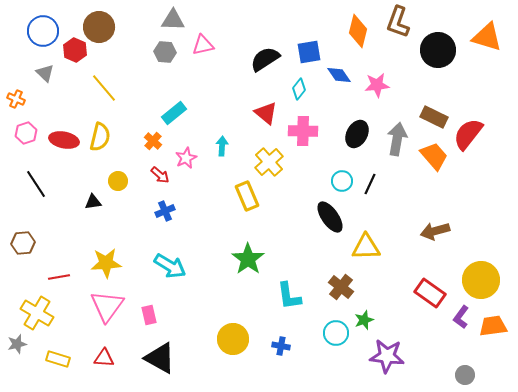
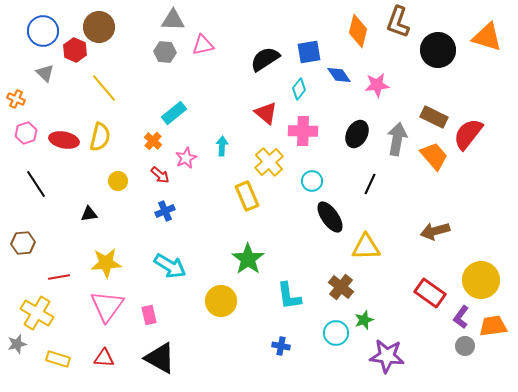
cyan circle at (342, 181): moved 30 px left
black triangle at (93, 202): moved 4 px left, 12 px down
yellow circle at (233, 339): moved 12 px left, 38 px up
gray circle at (465, 375): moved 29 px up
